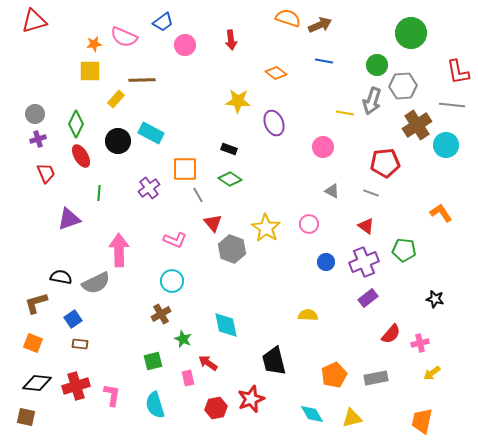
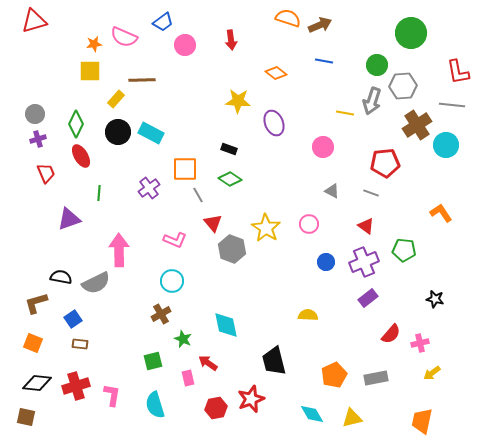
black circle at (118, 141): moved 9 px up
